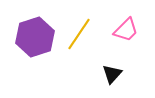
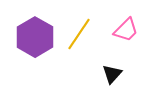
purple hexagon: rotated 12 degrees counterclockwise
